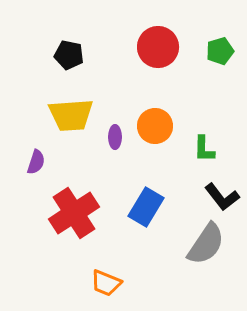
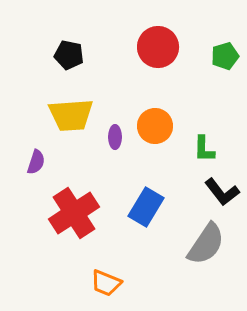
green pentagon: moved 5 px right, 5 px down
black L-shape: moved 5 px up
